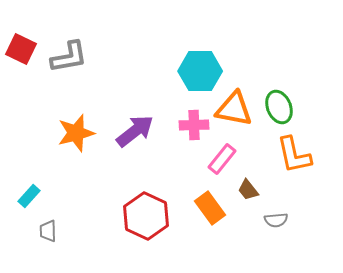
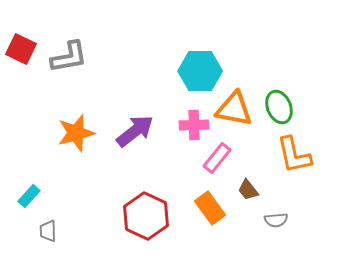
pink rectangle: moved 5 px left, 1 px up
